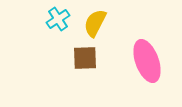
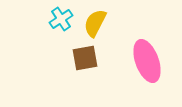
cyan cross: moved 3 px right
brown square: rotated 8 degrees counterclockwise
